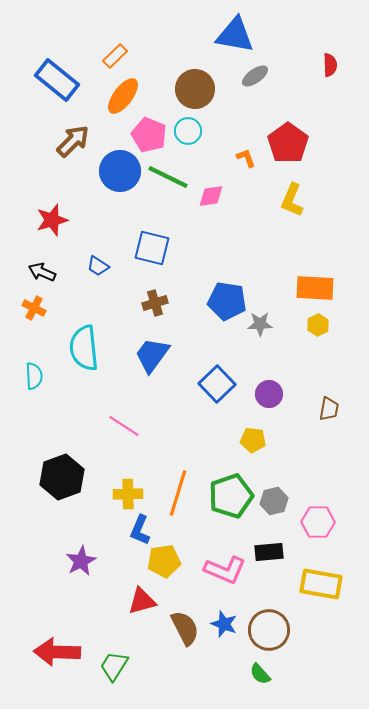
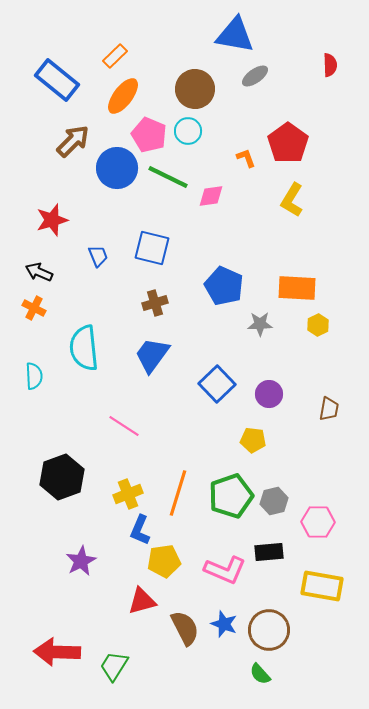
blue circle at (120, 171): moved 3 px left, 3 px up
yellow L-shape at (292, 200): rotated 8 degrees clockwise
blue trapezoid at (98, 266): moved 10 px up; rotated 145 degrees counterclockwise
black arrow at (42, 272): moved 3 px left
orange rectangle at (315, 288): moved 18 px left
blue pentagon at (227, 301): moved 3 px left, 15 px up; rotated 15 degrees clockwise
yellow cross at (128, 494): rotated 20 degrees counterclockwise
yellow rectangle at (321, 584): moved 1 px right, 2 px down
